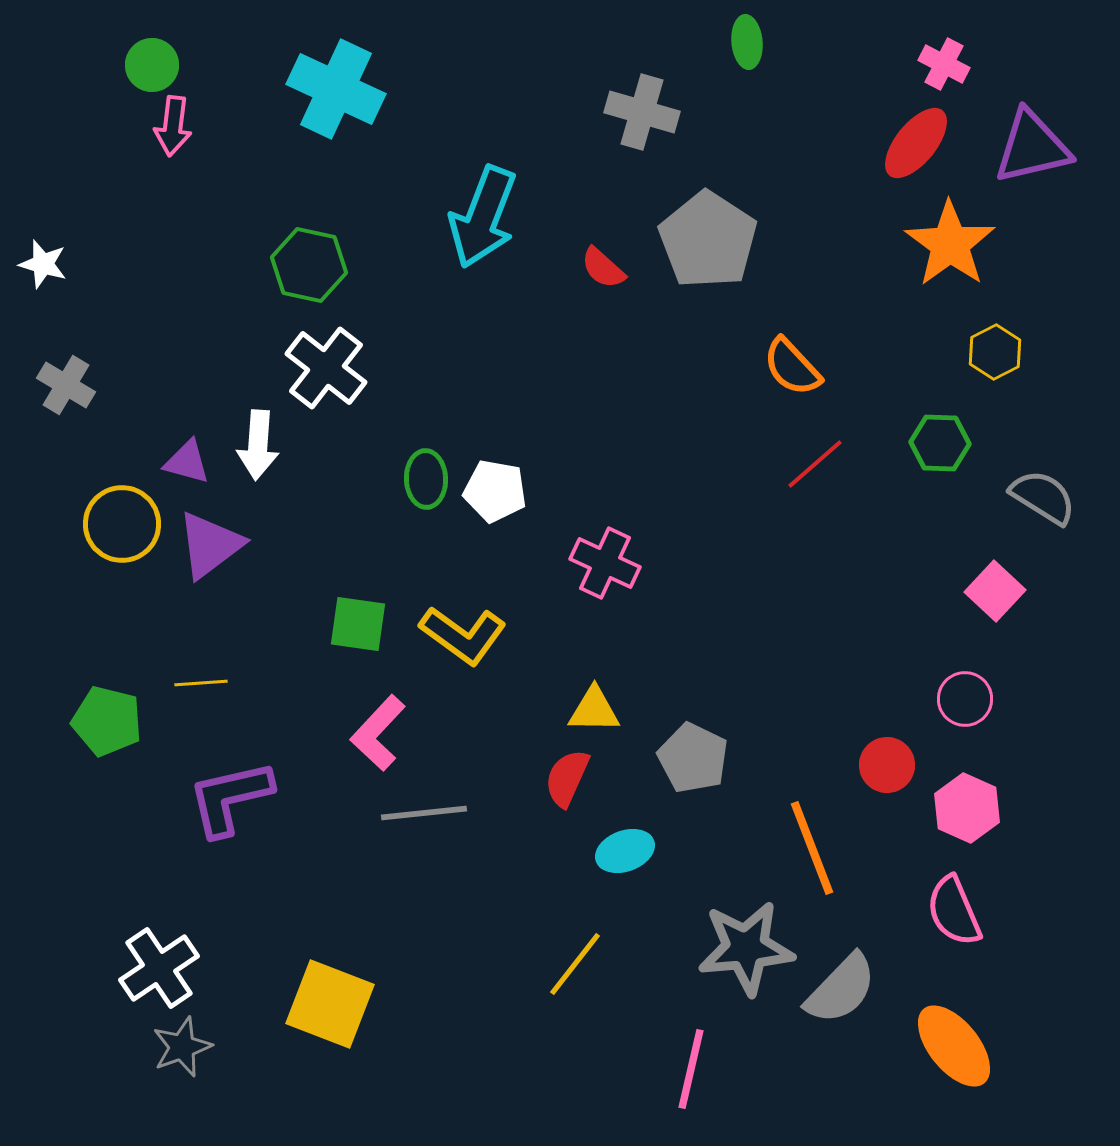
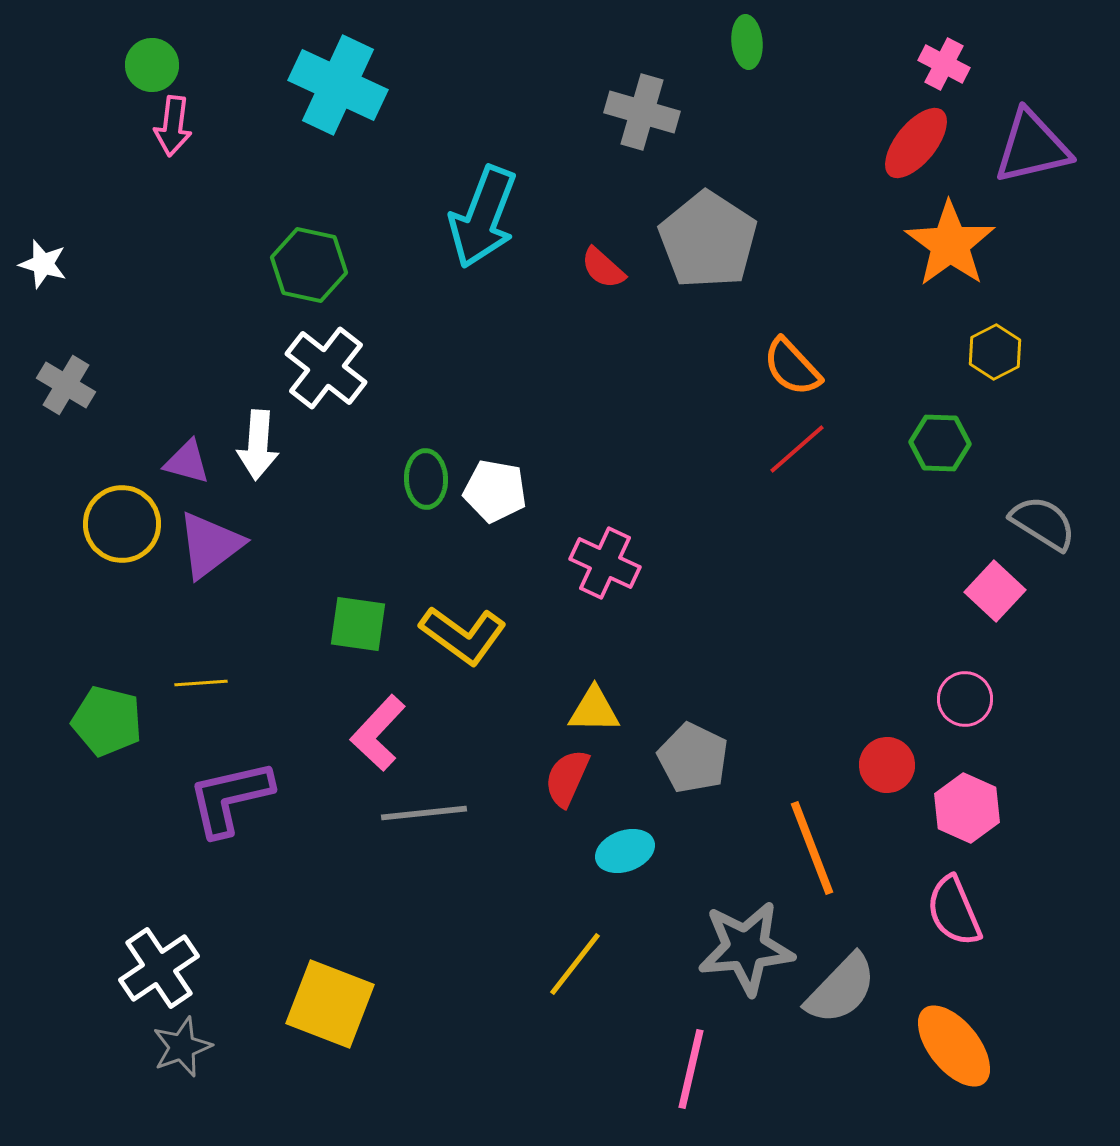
cyan cross at (336, 89): moved 2 px right, 4 px up
red line at (815, 464): moved 18 px left, 15 px up
gray semicircle at (1043, 497): moved 26 px down
